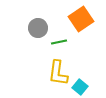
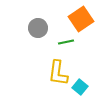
green line: moved 7 px right
